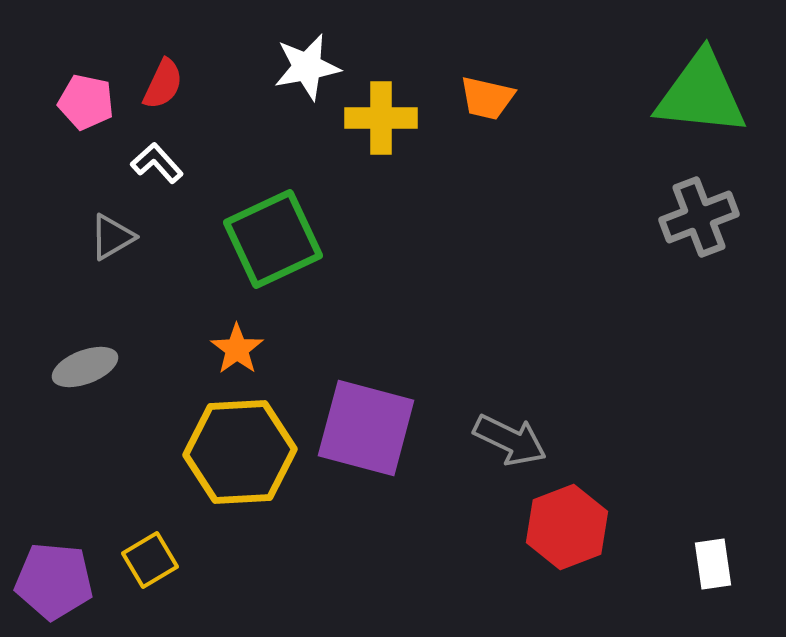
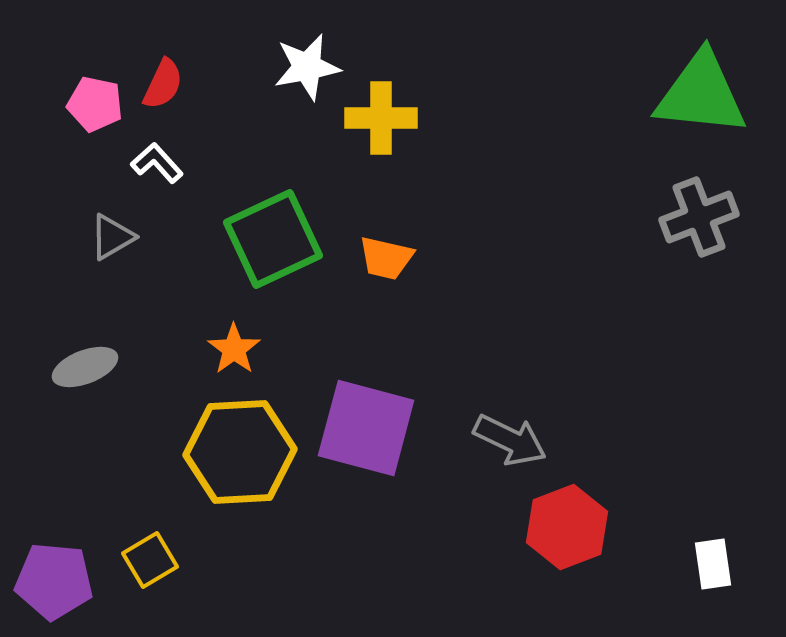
orange trapezoid: moved 101 px left, 160 px down
pink pentagon: moved 9 px right, 2 px down
orange star: moved 3 px left
